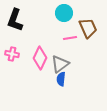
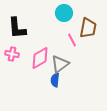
black L-shape: moved 2 px right, 8 px down; rotated 25 degrees counterclockwise
brown trapezoid: rotated 35 degrees clockwise
pink line: moved 2 px right, 2 px down; rotated 72 degrees clockwise
pink diamond: rotated 35 degrees clockwise
blue semicircle: moved 6 px left, 1 px down
